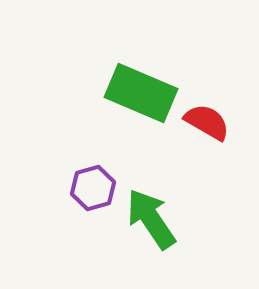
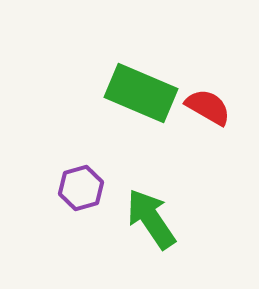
red semicircle: moved 1 px right, 15 px up
purple hexagon: moved 12 px left
